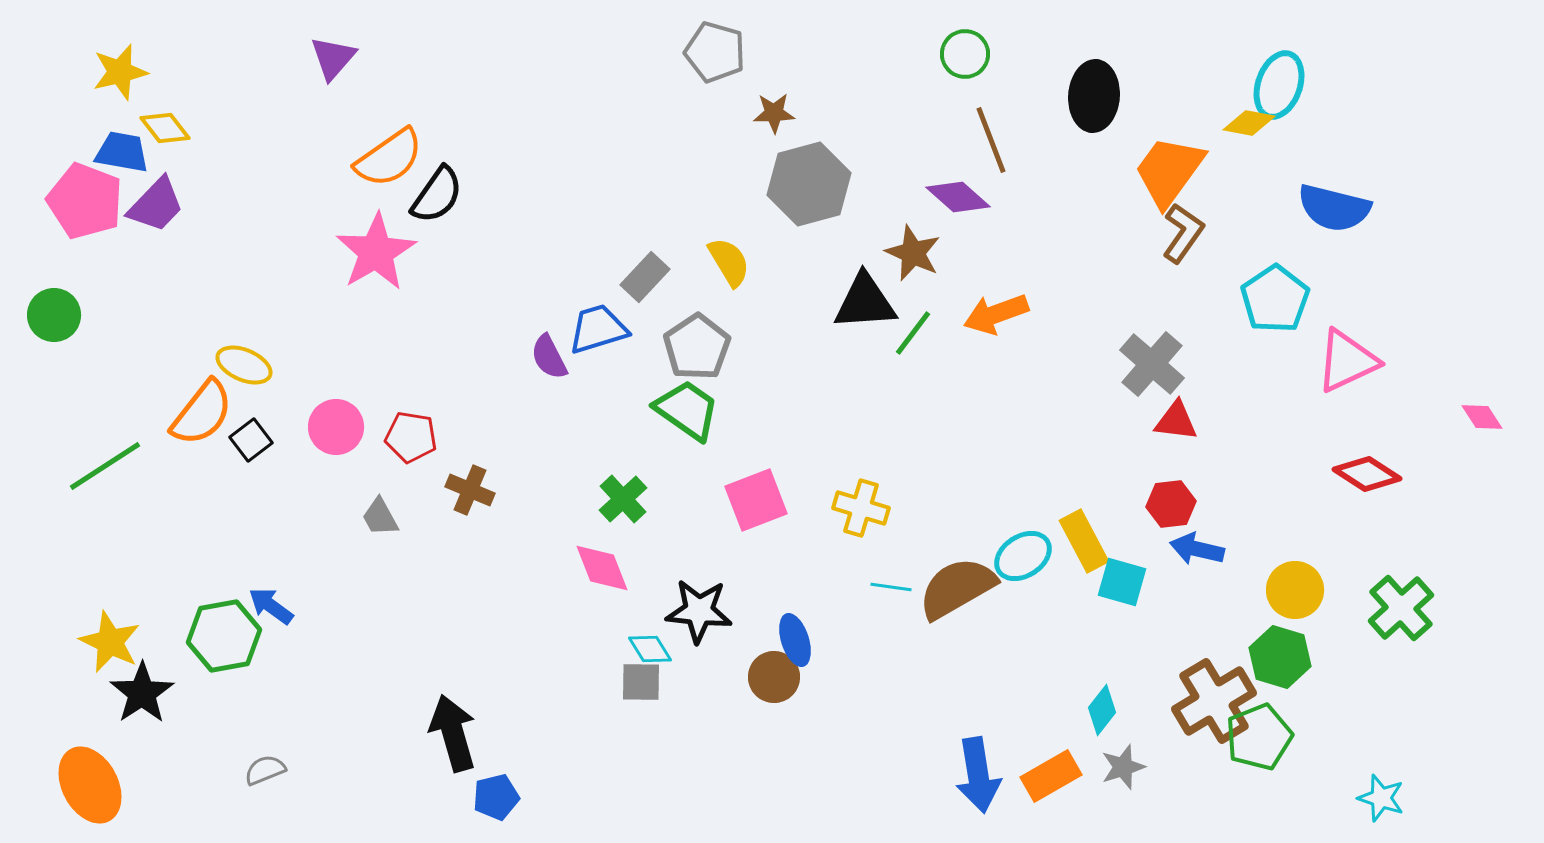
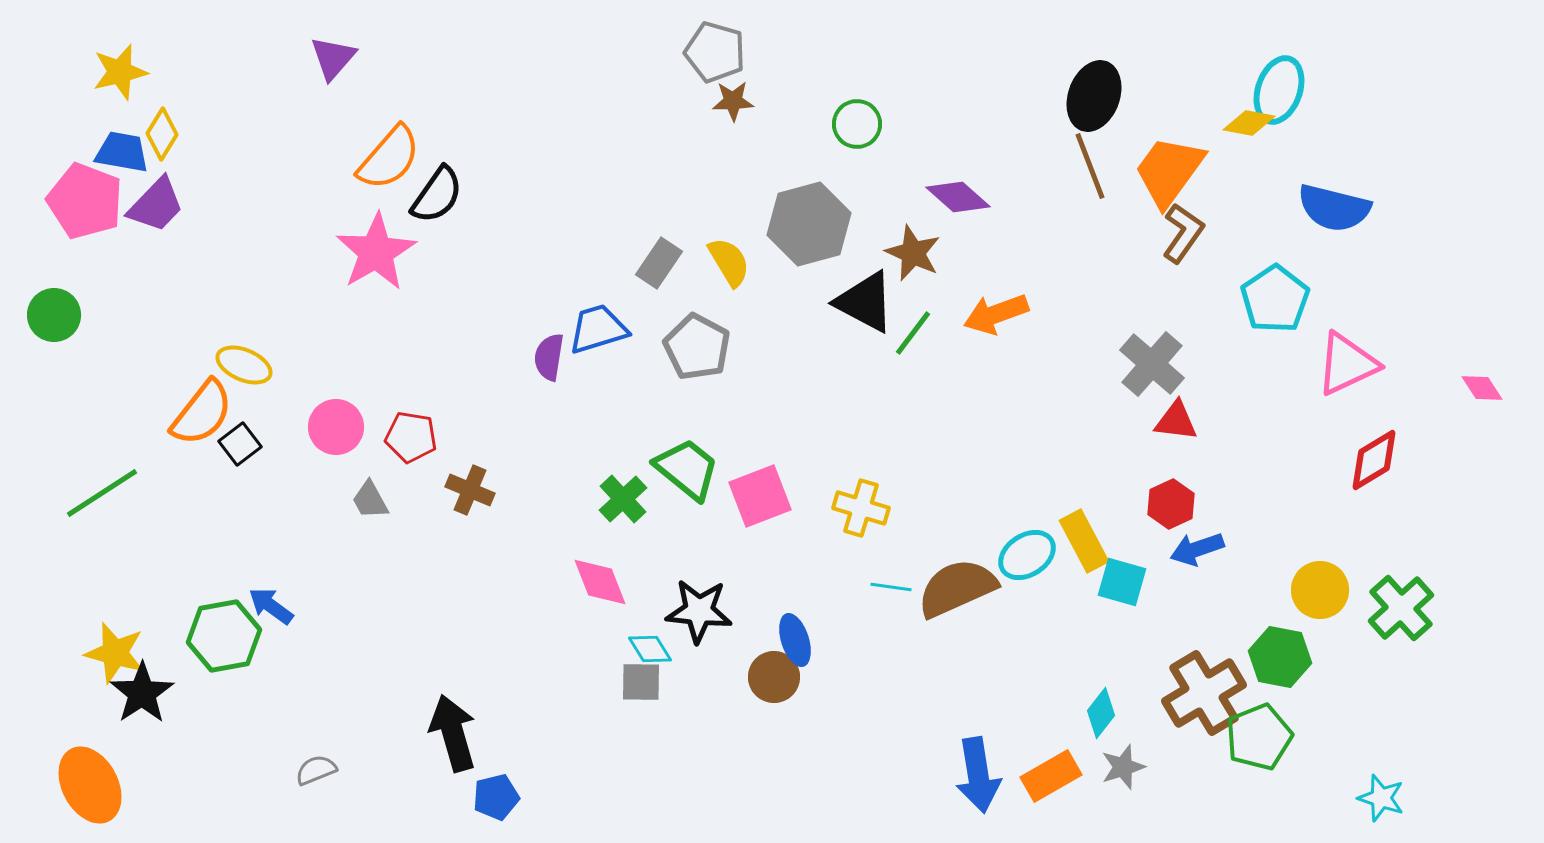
green circle at (965, 54): moved 108 px left, 70 px down
cyan ellipse at (1279, 85): moved 5 px down
black ellipse at (1094, 96): rotated 16 degrees clockwise
brown star at (774, 113): moved 41 px left, 12 px up
yellow diamond at (165, 128): moved 3 px left, 6 px down; rotated 69 degrees clockwise
brown line at (991, 140): moved 99 px right, 26 px down
orange semicircle at (389, 158): rotated 14 degrees counterclockwise
gray hexagon at (809, 184): moved 40 px down
gray rectangle at (645, 277): moved 14 px right, 14 px up; rotated 9 degrees counterclockwise
black triangle at (865, 302): rotated 32 degrees clockwise
gray pentagon at (697, 347): rotated 10 degrees counterclockwise
purple semicircle at (549, 357): rotated 36 degrees clockwise
pink triangle at (1347, 361): moved 3 px down
green trapezoid at (687, 410): moved 59 px down; rotated 4 degrees clockwise
pink diamond at (1482, 417): moved 29 px up
black square at (251, 440): moved 11 px left, 4 px down
green line at (105, 466): moved 3 px left, 27 px down
red diamond at (1367, 474): moved 7 px right, 14 px up; rotated 64 degrees counterclockwise
pink square at (756, 500): moved 4 px right, 4 px up
red hexagon at (1171, 504): rotated 18 degrees counterclockwise
gray trapezoid at (380, 517): moved 10 px left, 17 px up
blue arrow at (1197, 549): rotated 32 degrees counterclockwise
cyan ellipse at (1023, 556): moved 4 px right, 1 px up
pink diamond at (602, 568): moved 2 px left, 14 px down
brown semicircle at (957, 588): rotated 6 degrees clockwise
yellow circle at (1295, 590): moved 25 px right
yellow star at (110, 642): moved 5 px right, 11 px down; rotated 10 degrees counterclockwise
green hexagon at (1280, 657): rotated 6 degrees counterclockwise
brown cross at (1214, 701): moved 10 px left, 8 px up
cyan diamond at (1102, 710): moved 1 px left, 3 px down
gray semicircle at (265, 770): moved 51 px right
